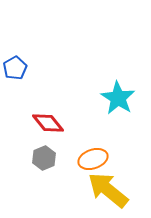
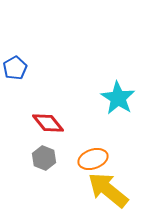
gray hexagon: rotated 15 degrees counterclockwise
